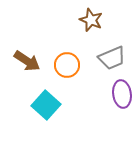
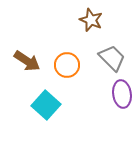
gray trapezoid: rotated 112 degrees counterclockwise
